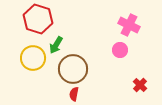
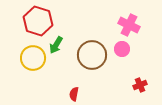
red hexagon: moved 2 px down
pink circle: moved 2 px right, 1 px up
brown circle: moved 19 px right, 14 px up
red cross: rotated 24 degrees clockwise
